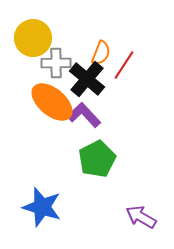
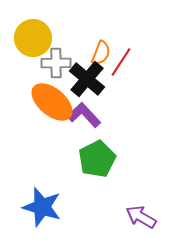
red line: moved 3 px left, 3 px up
